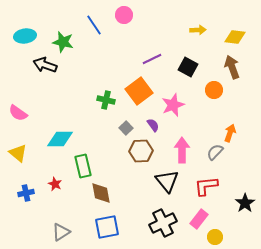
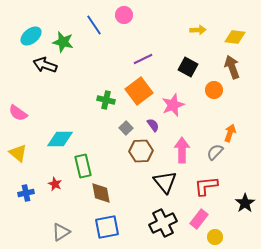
cyan ellipse: moved 6 px right; rotated 30 degrees counterclockwise
purple line: moved 9 px left
black triangle: moved 2 px left, 1 px down
